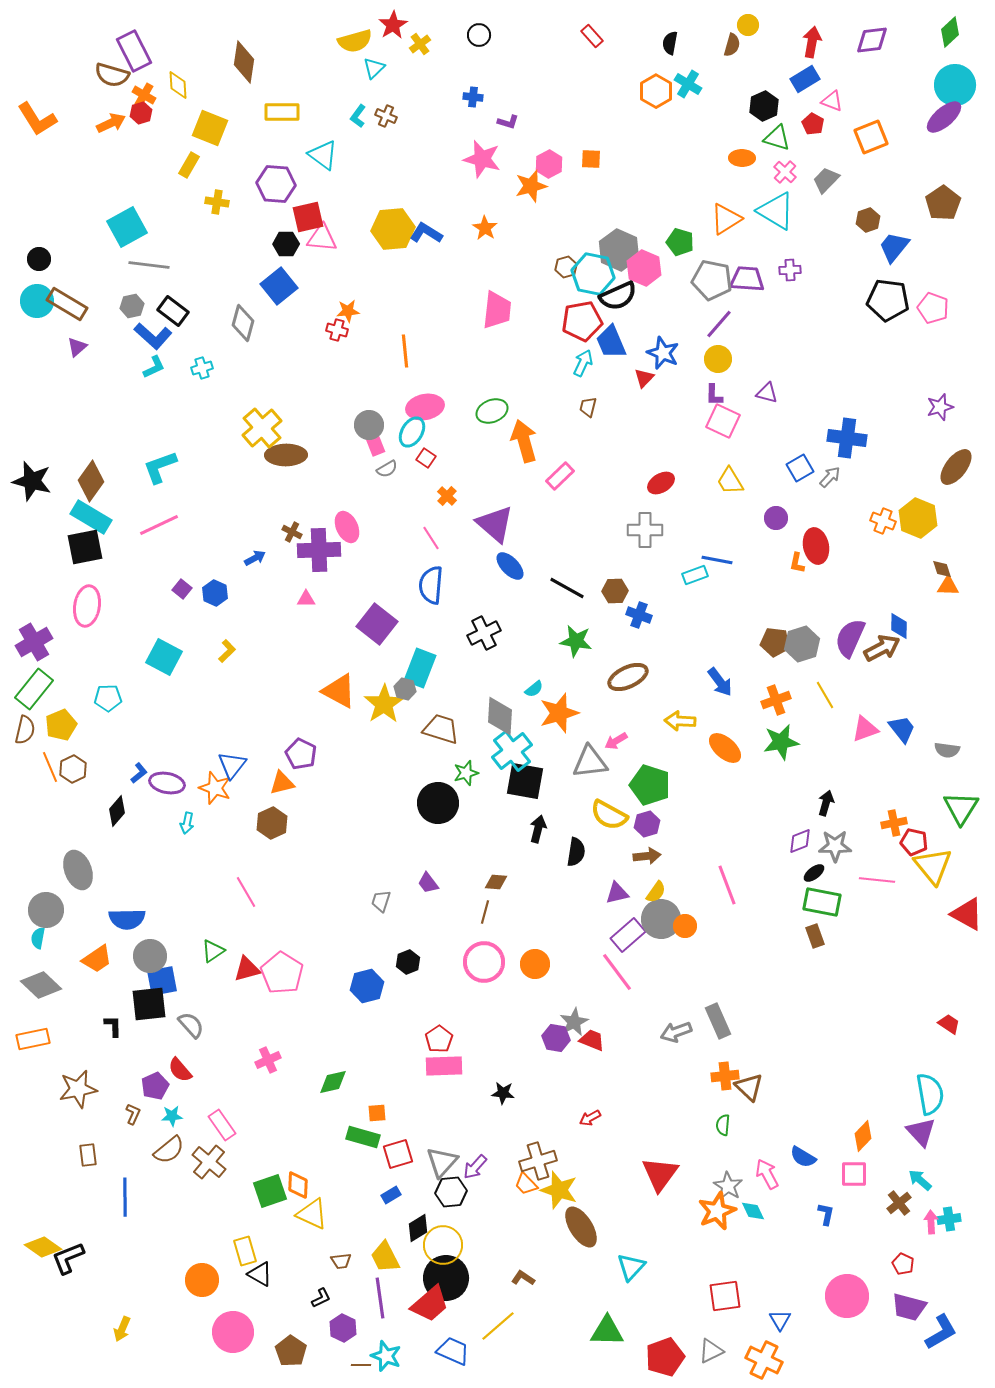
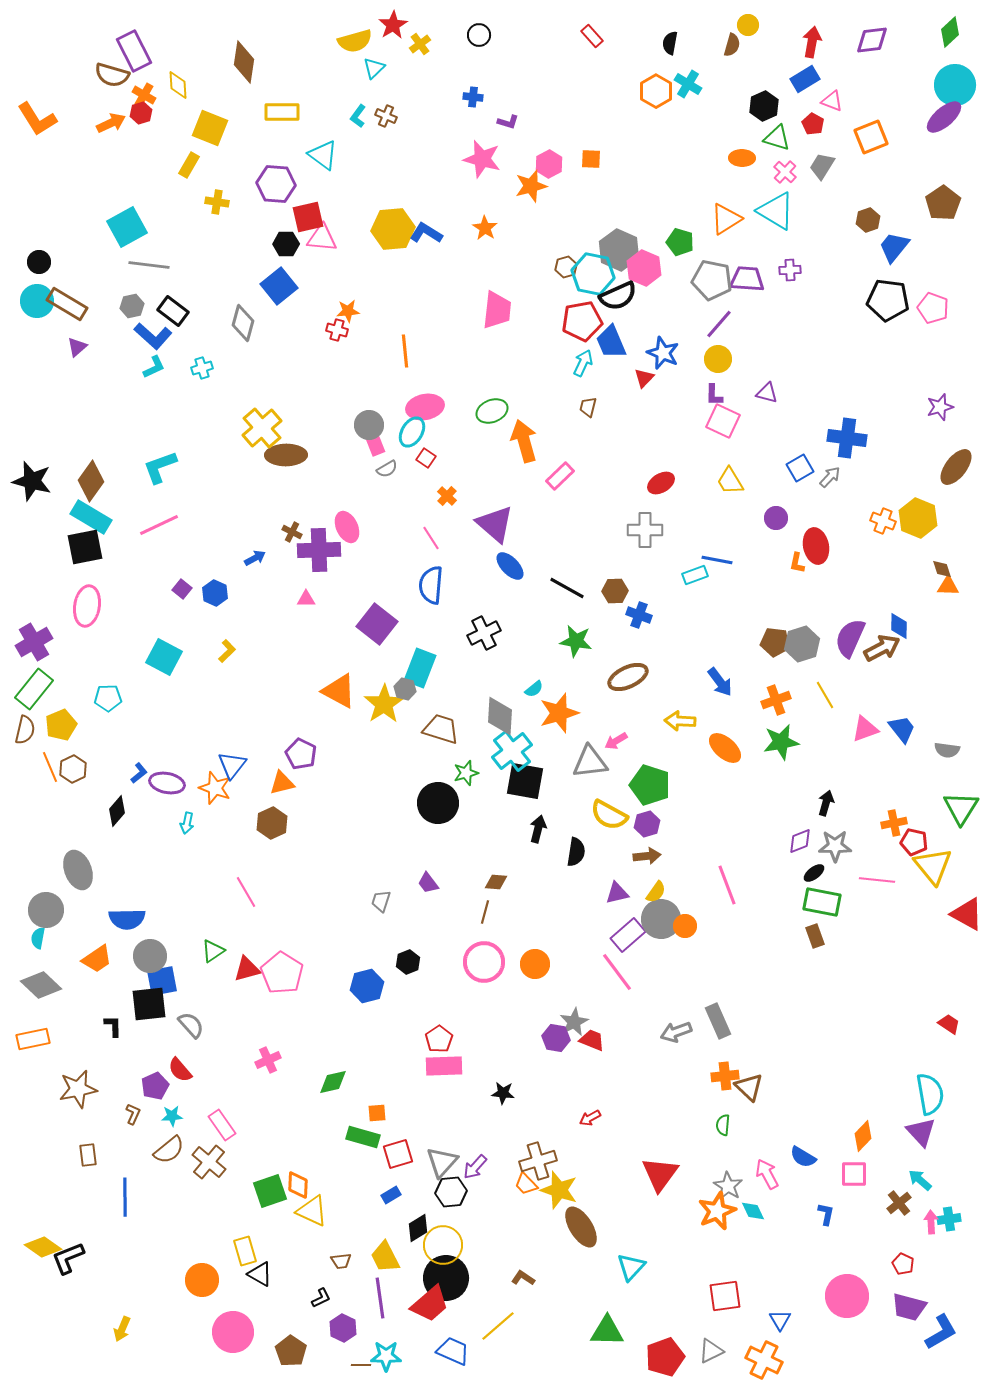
gray trapezoid at (826, 180): moved 4 px left, 14 px up; rotated 12 degrees counterclockwise
black circle at (39, 259): moved 3 px down
yellow triangle at (312, 1214): moved 3 px up
cyan star at (386, 1356): rotated 20 degrees counterclockwise
